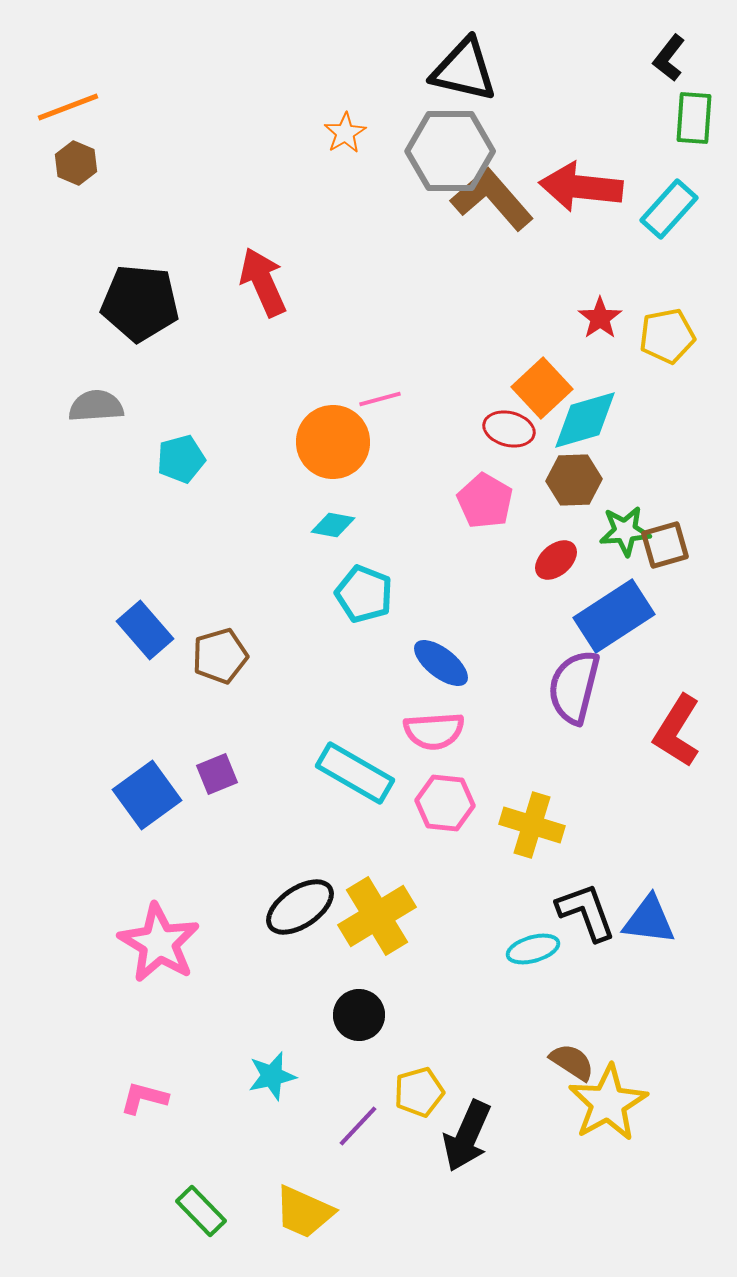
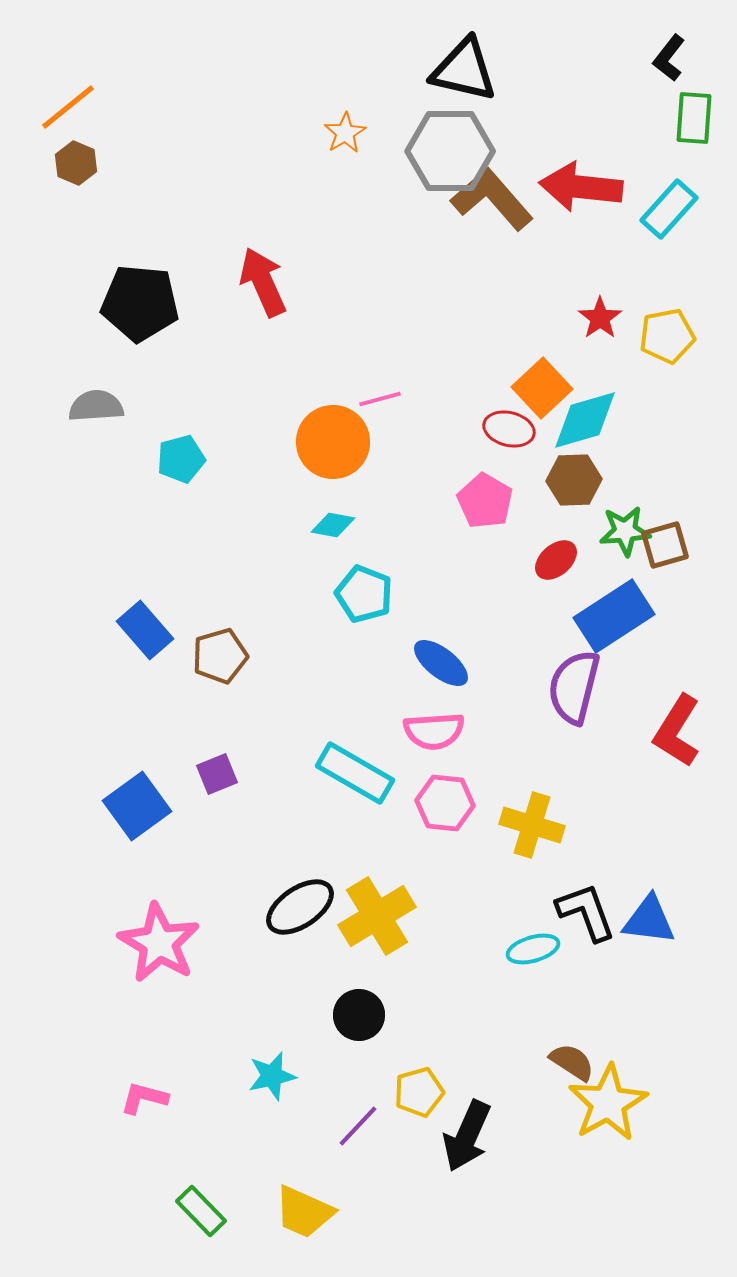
orange line at (68, 107): rotated 18 degrees counterclockwise
blue square at (147, 795): moved 10 px left, 11 px down
